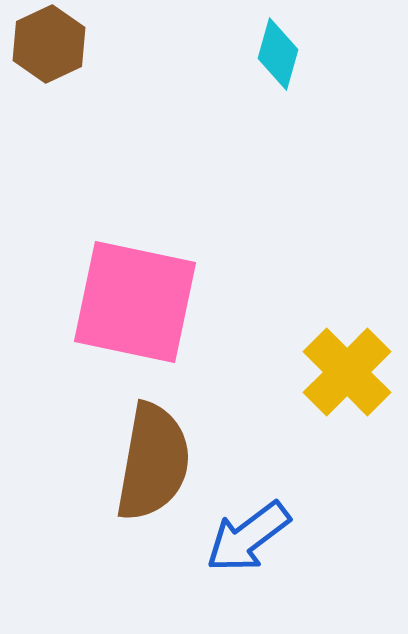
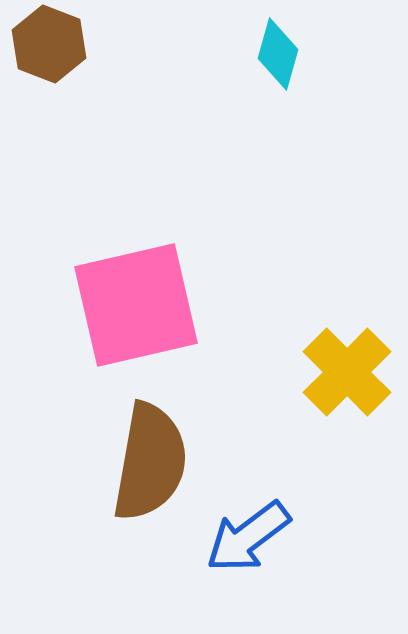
brown hexagon: rotated 14 degrees counterclockwise
pink square: moved 1 px right, 3 px down; rotated 25 degrees counterclockwise
brown semicircle: moved 3 px left
